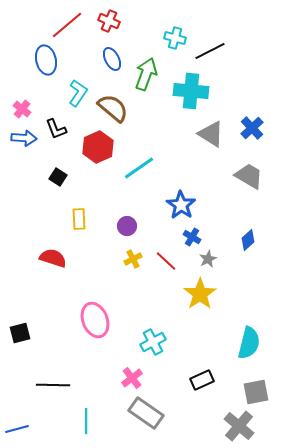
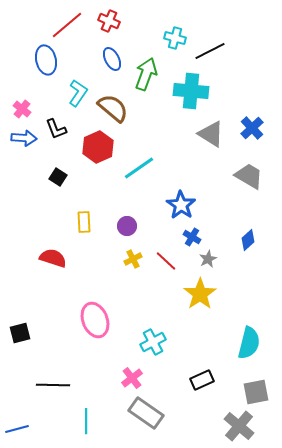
yellow rectangle at (79, 219): moved 5 px right, 3 px down
